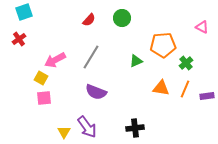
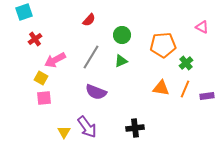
green circle: moved 17 px down
red cross: moved 16 px right
green triangle: moved 15 px left
